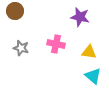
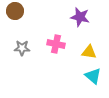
gray star: moved 1 px right; rotated 14 degrees counterclockwise
